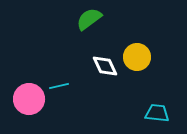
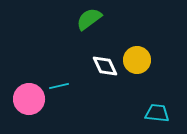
yellow circle: moved 3 px down
